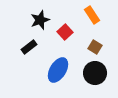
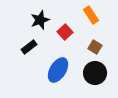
orange rectangle: moved 1 px left
